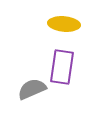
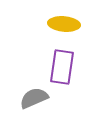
gray semicircle: moved 2 px right, 9 px down
